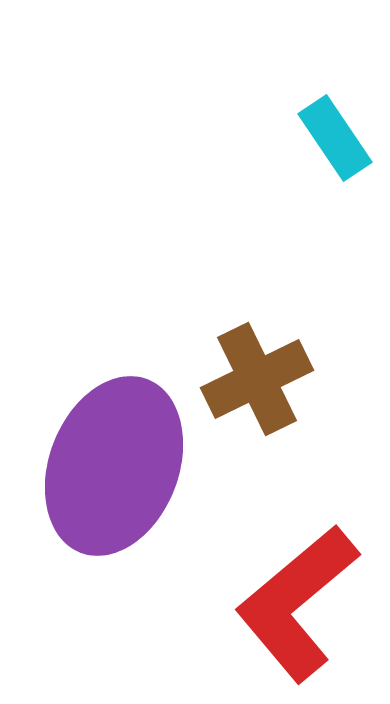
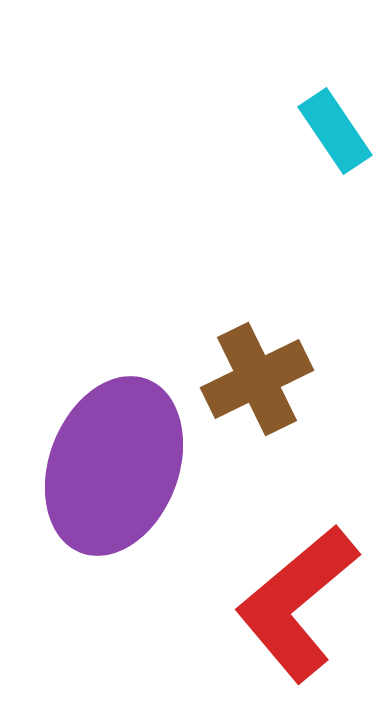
cyan rectangle: moved 7 px up
